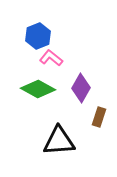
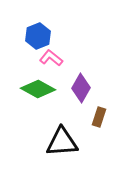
black triangle: moved 3 px right, 1 px down
